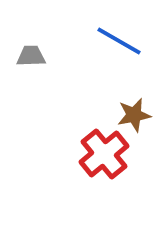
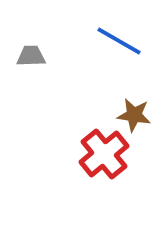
brown star: rotated 20 degrees clockwise
